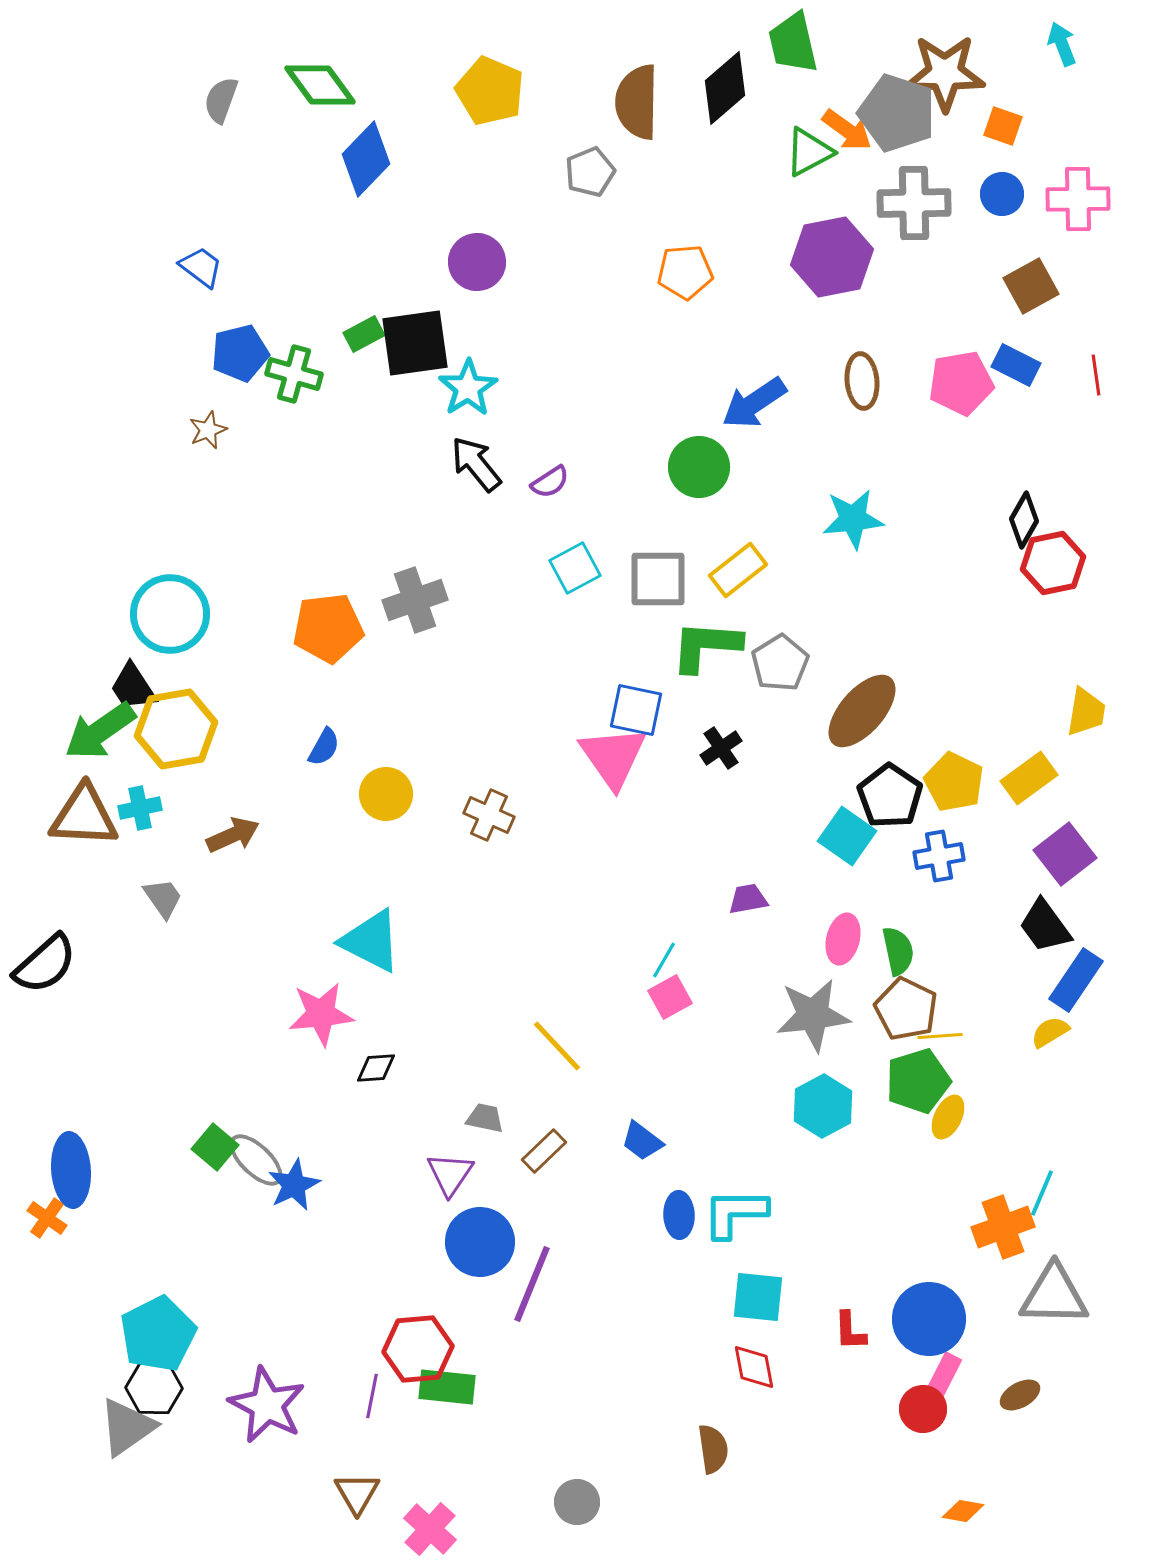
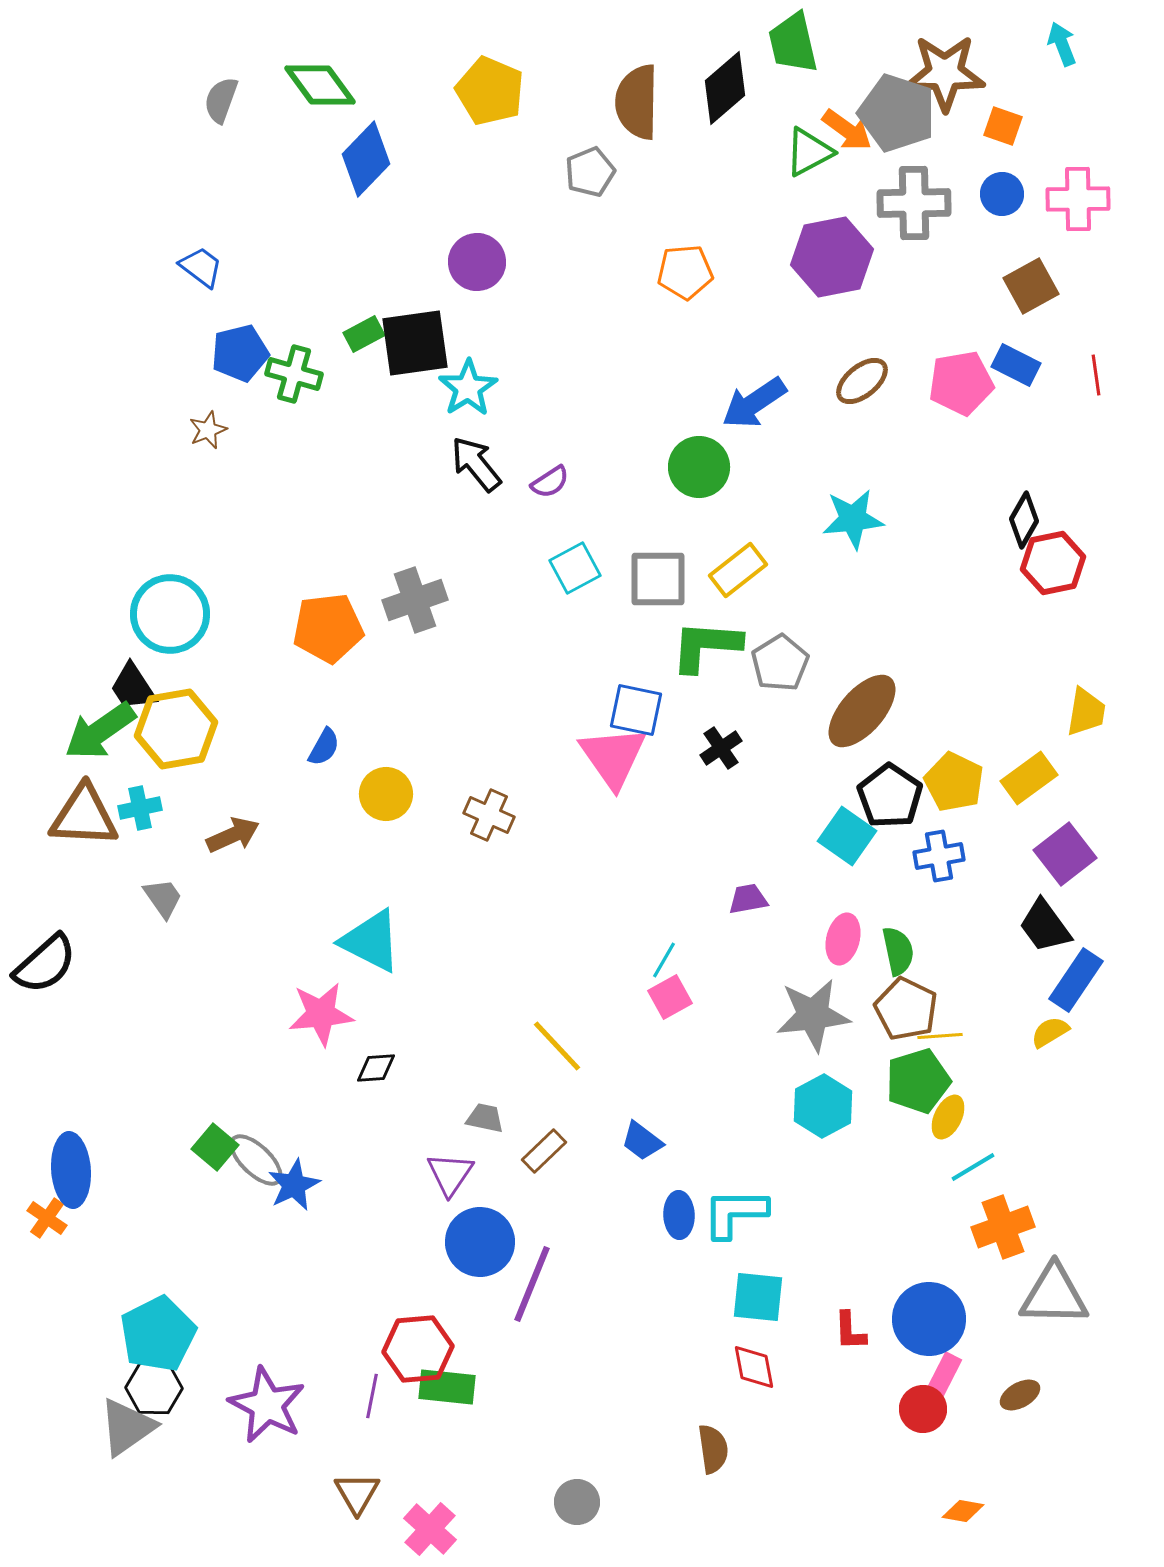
brown ellipse at (862, 381): rotated 56 degrees clockwise
cyan line at (1042, 1193): moved 69 px left, 26 px up; rotated 36 degrees clockwise
